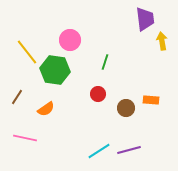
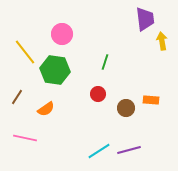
pink circle: moved 8 px left, 6 px up
yellow line: moved 2 px left
